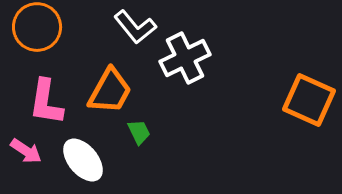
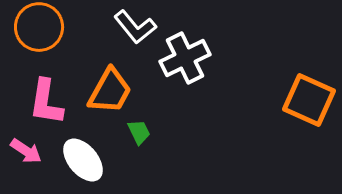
orange circle: moved 2 px right
